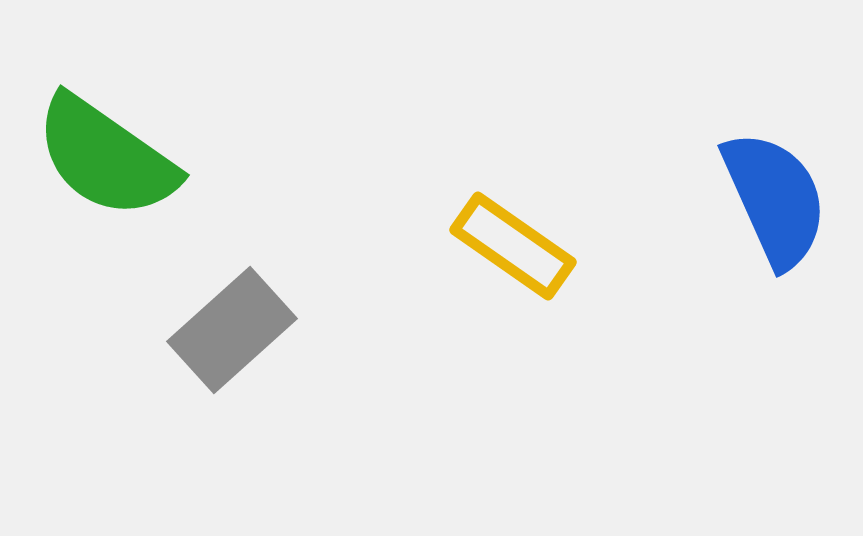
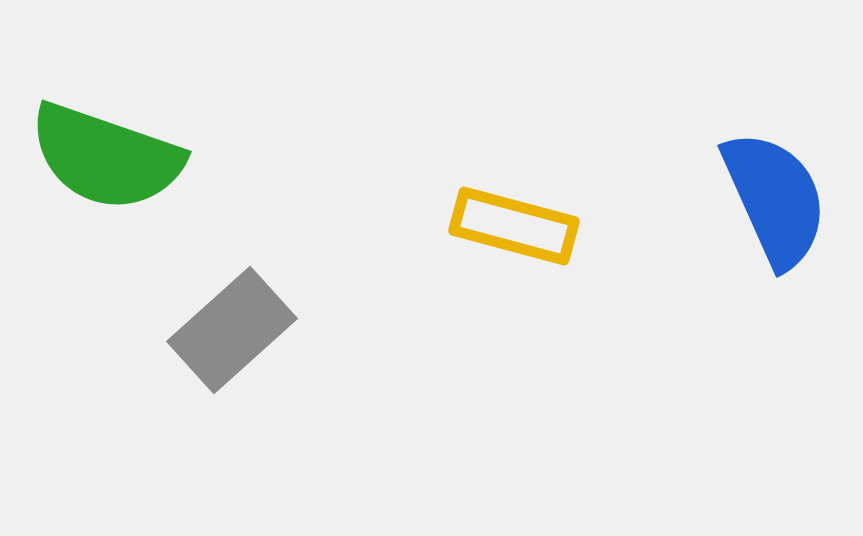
green semicircle: rotated 16 degrees counterclockwise
yellow rectangle: moved 1 px right, 20 px up; rotated 20 degrees counterclockwise
